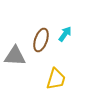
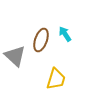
cyan arrow: rotated 70 degrees counterclockwise
gray triangle: rotated 40 degrees clockwise
